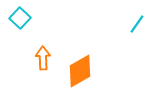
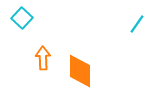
cyan square: moved 2 px right
orange diamond: rotated 60 degrees counterclockwise
